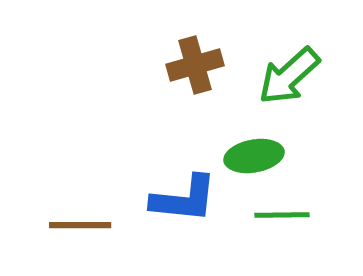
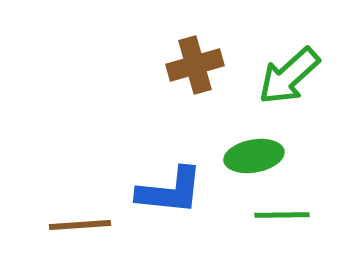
blue L-shape: moved 14 px left, 8 px up
brown line: rotated 4 degrees counterclockwise
